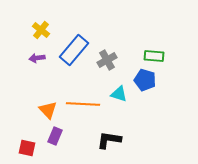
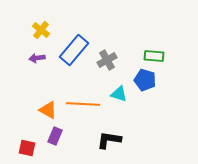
orange triangle: rotated 18 degrees counterclockwise
